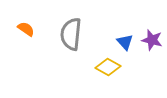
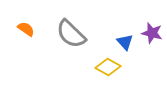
gray semicircle: rotated 52 degrees counterclockwise
purple star: moved 7 px up
